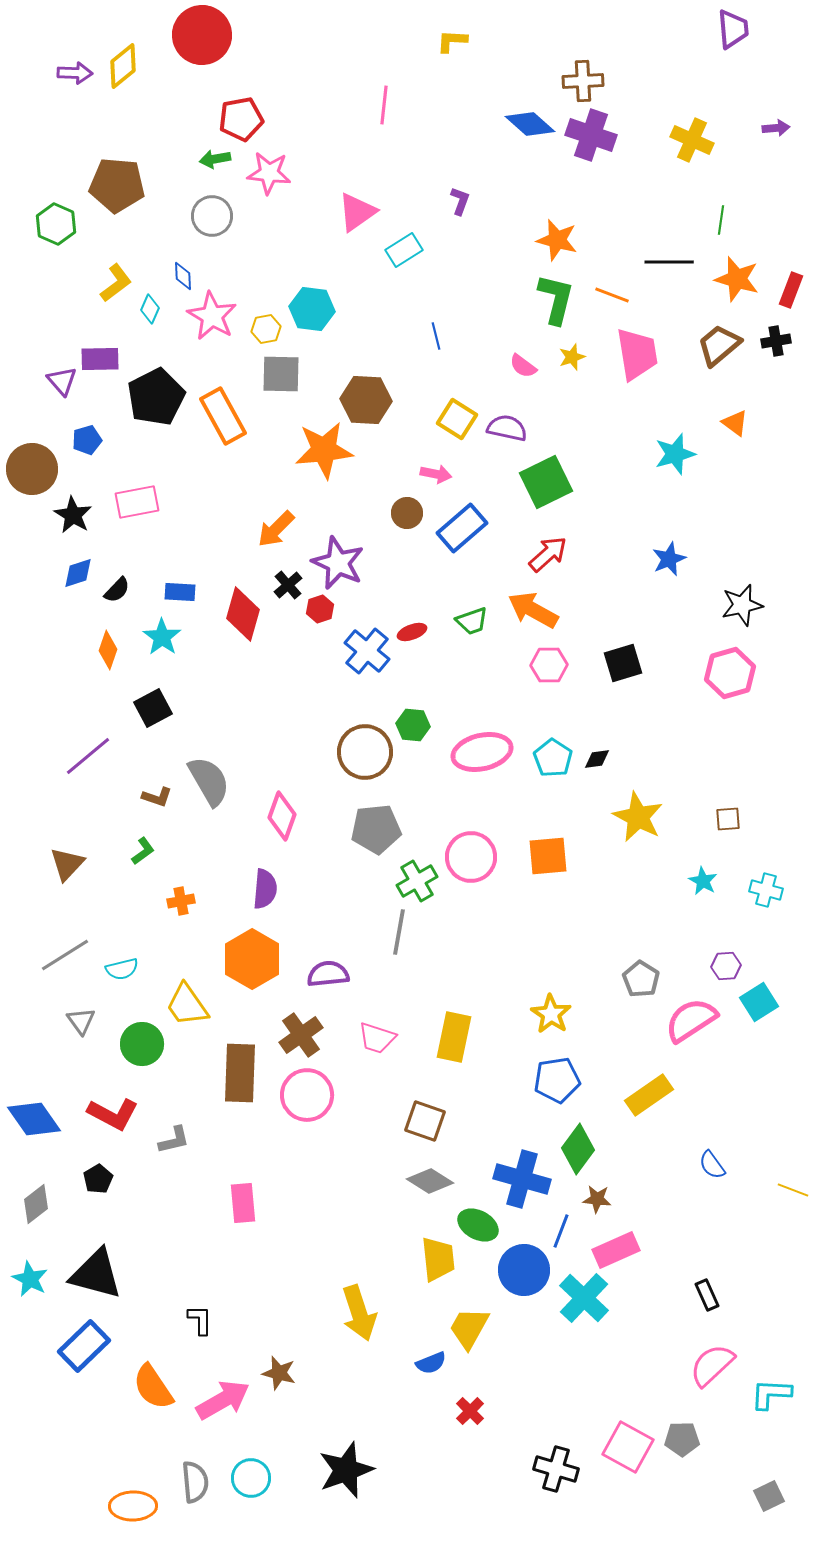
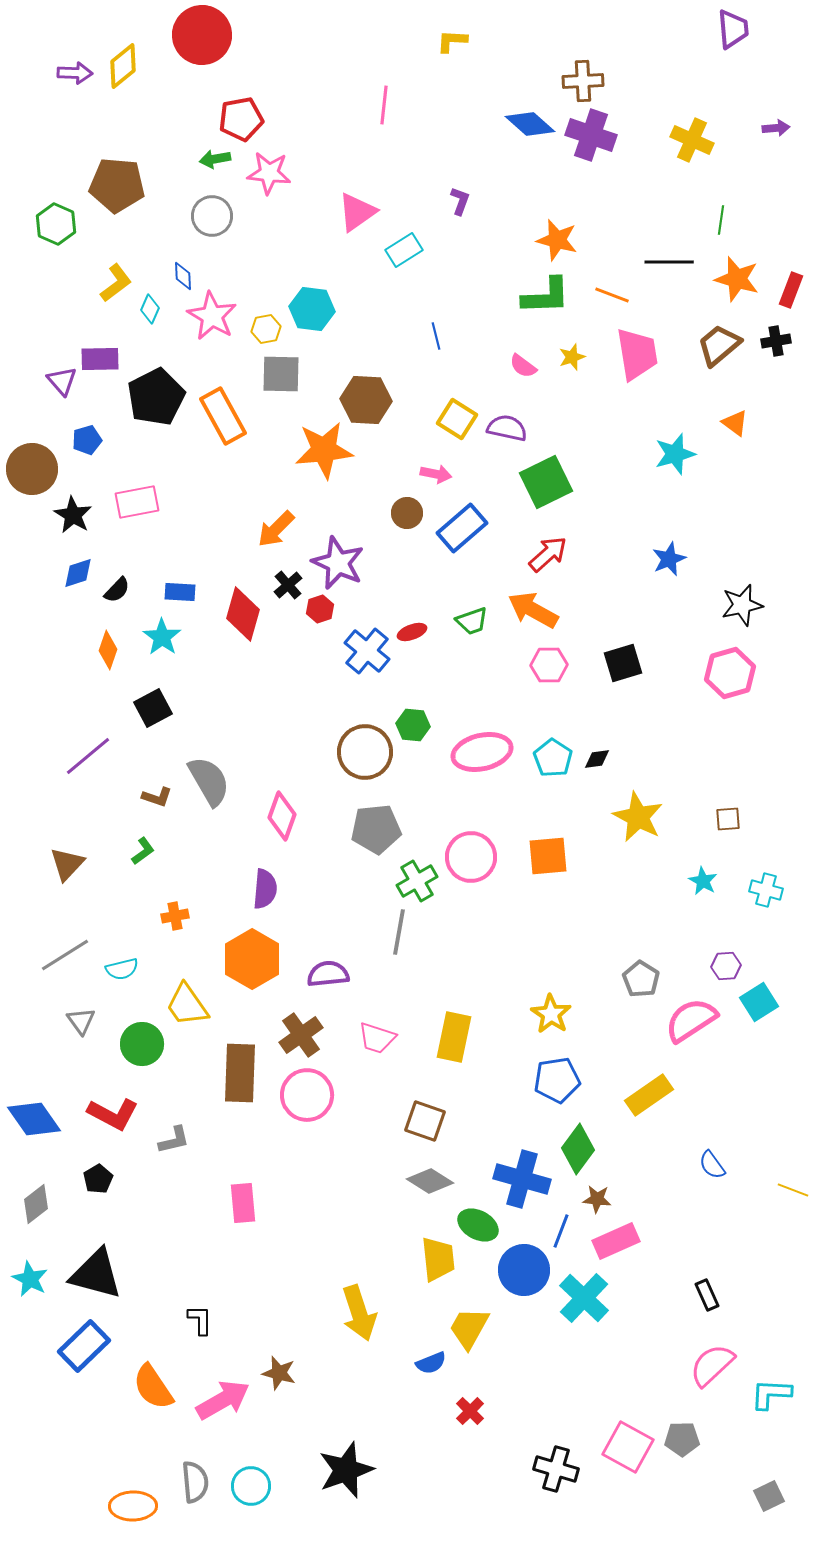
green L-shape at (556, 299): moved 10 px left, 3 px up; rotated 74 degrees clockwise
orange cross at (181, 901): moved 6 px left, 15 px down
pink rectangle at (616, 1250): moved 9 px up
cyan circle at (251, 1478): moved 8 px down
